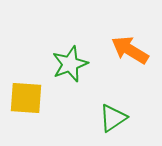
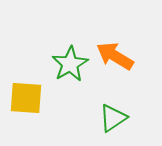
orange arrow: moved 15 px left, 6 px down
green star: rotated 9 degrees counterclockwise
